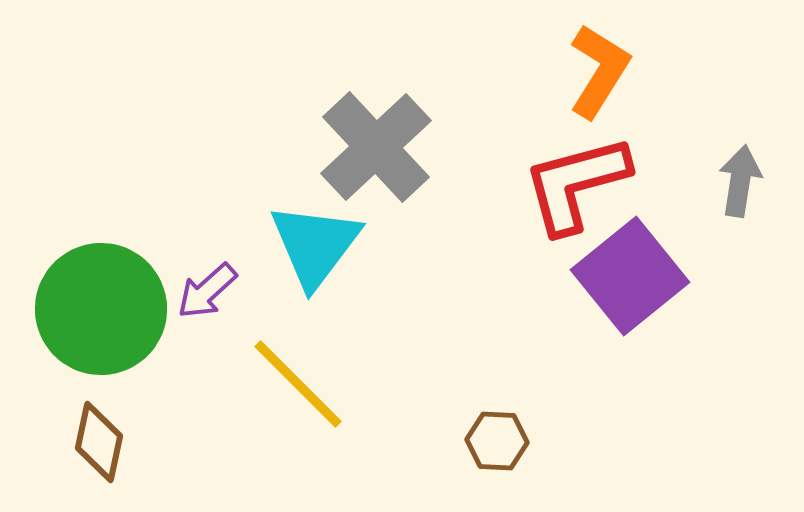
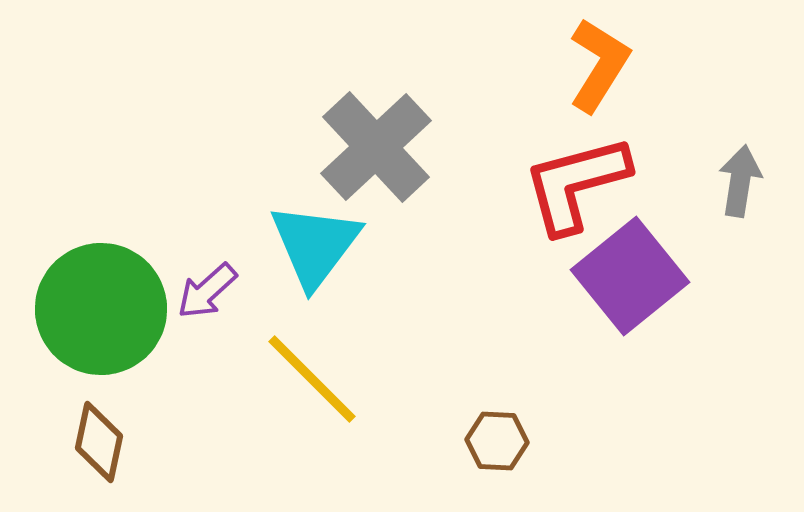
orange L-shape: moved 6 px up
yellow line: moved 14 px right, 5 px up
